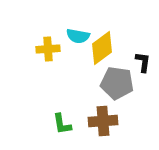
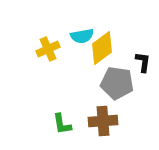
cyan semicircle: moved 4 px right; rotated 20 degrees counterclockwise
yellow cross: rotated 20 degrees counterclockwise
